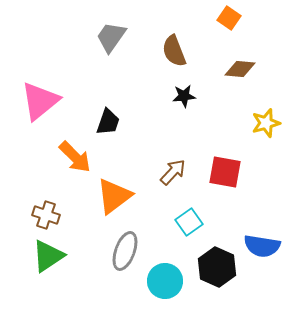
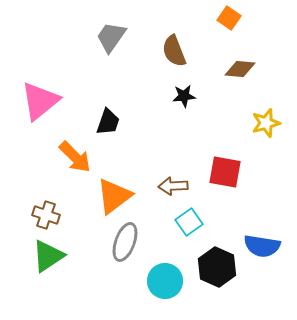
brown arrow: moved 14 px down; rotated 136 degrees counterclockwise
gray ellipse: moved 9 px up
